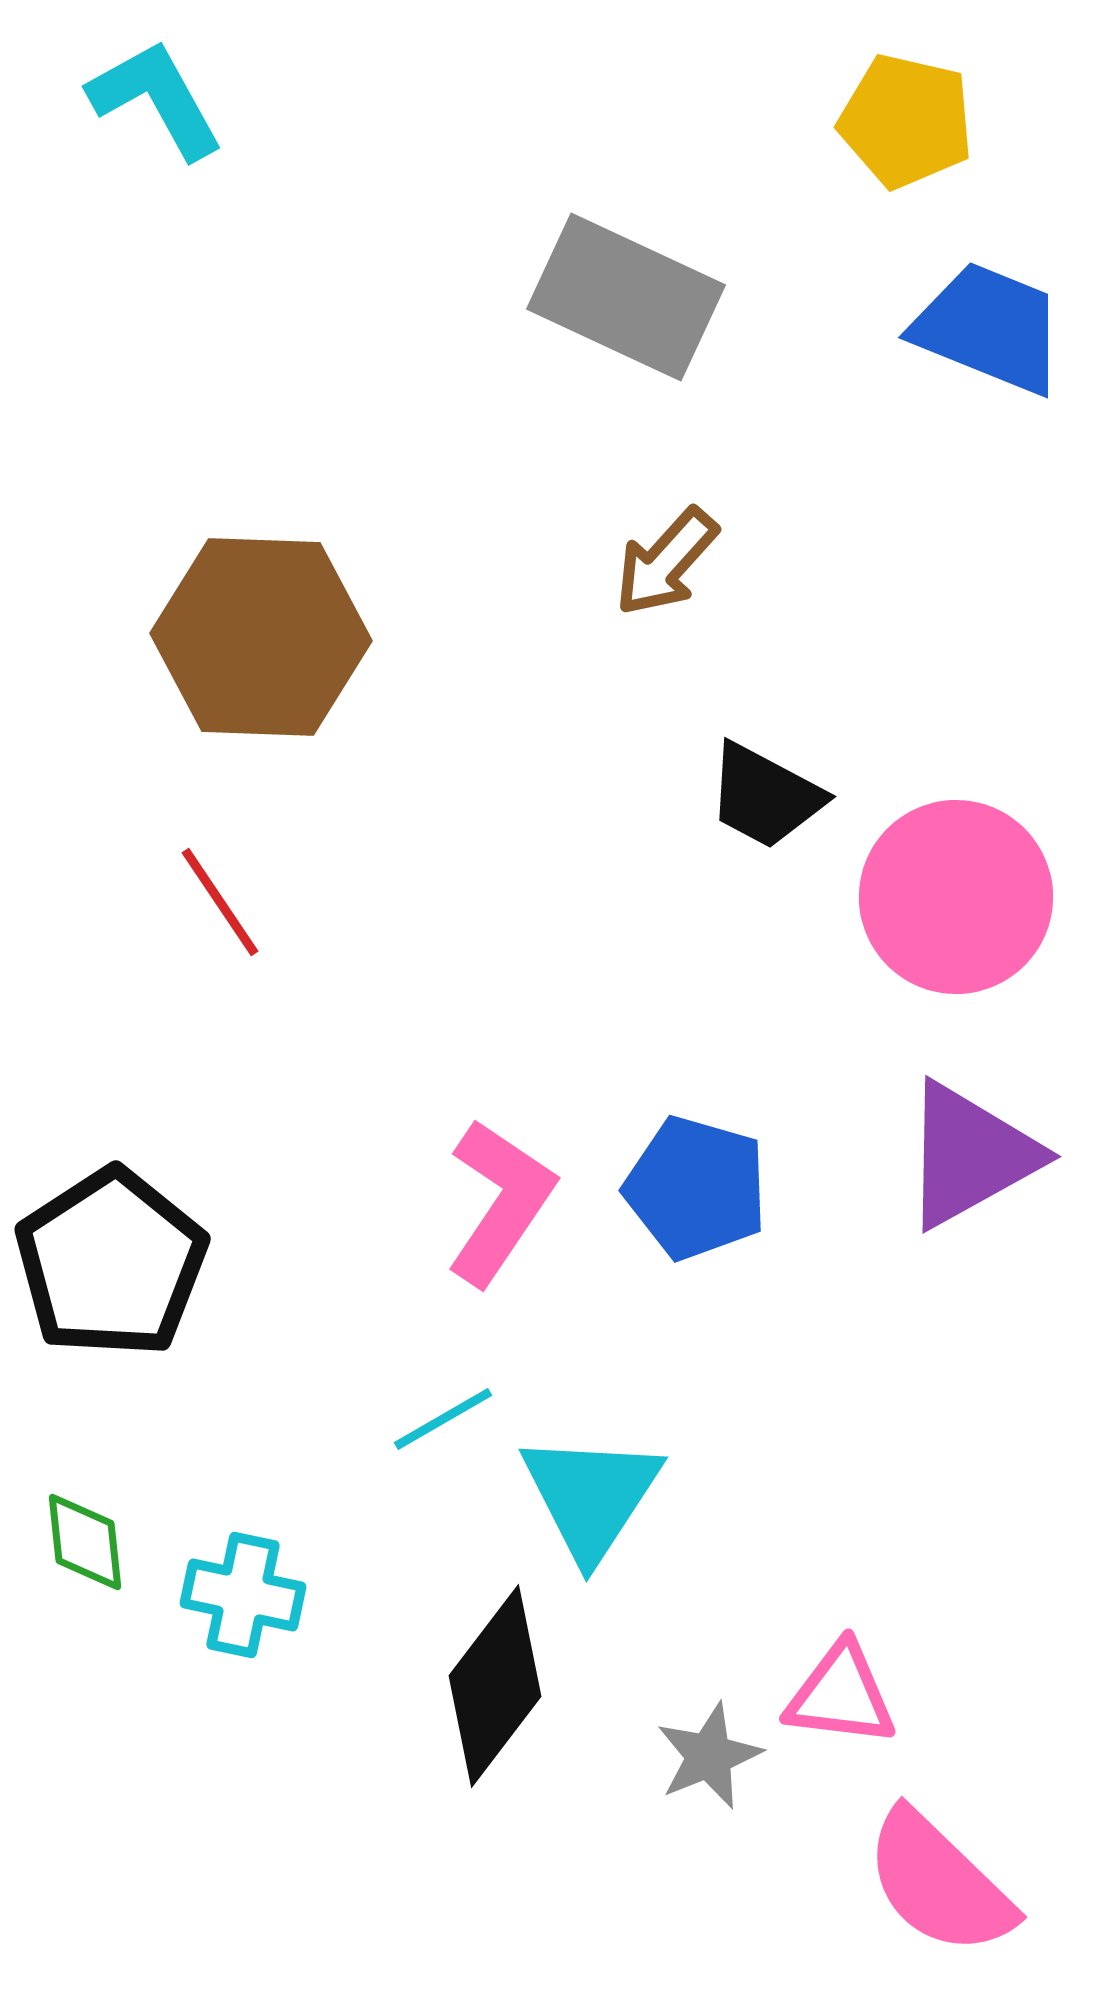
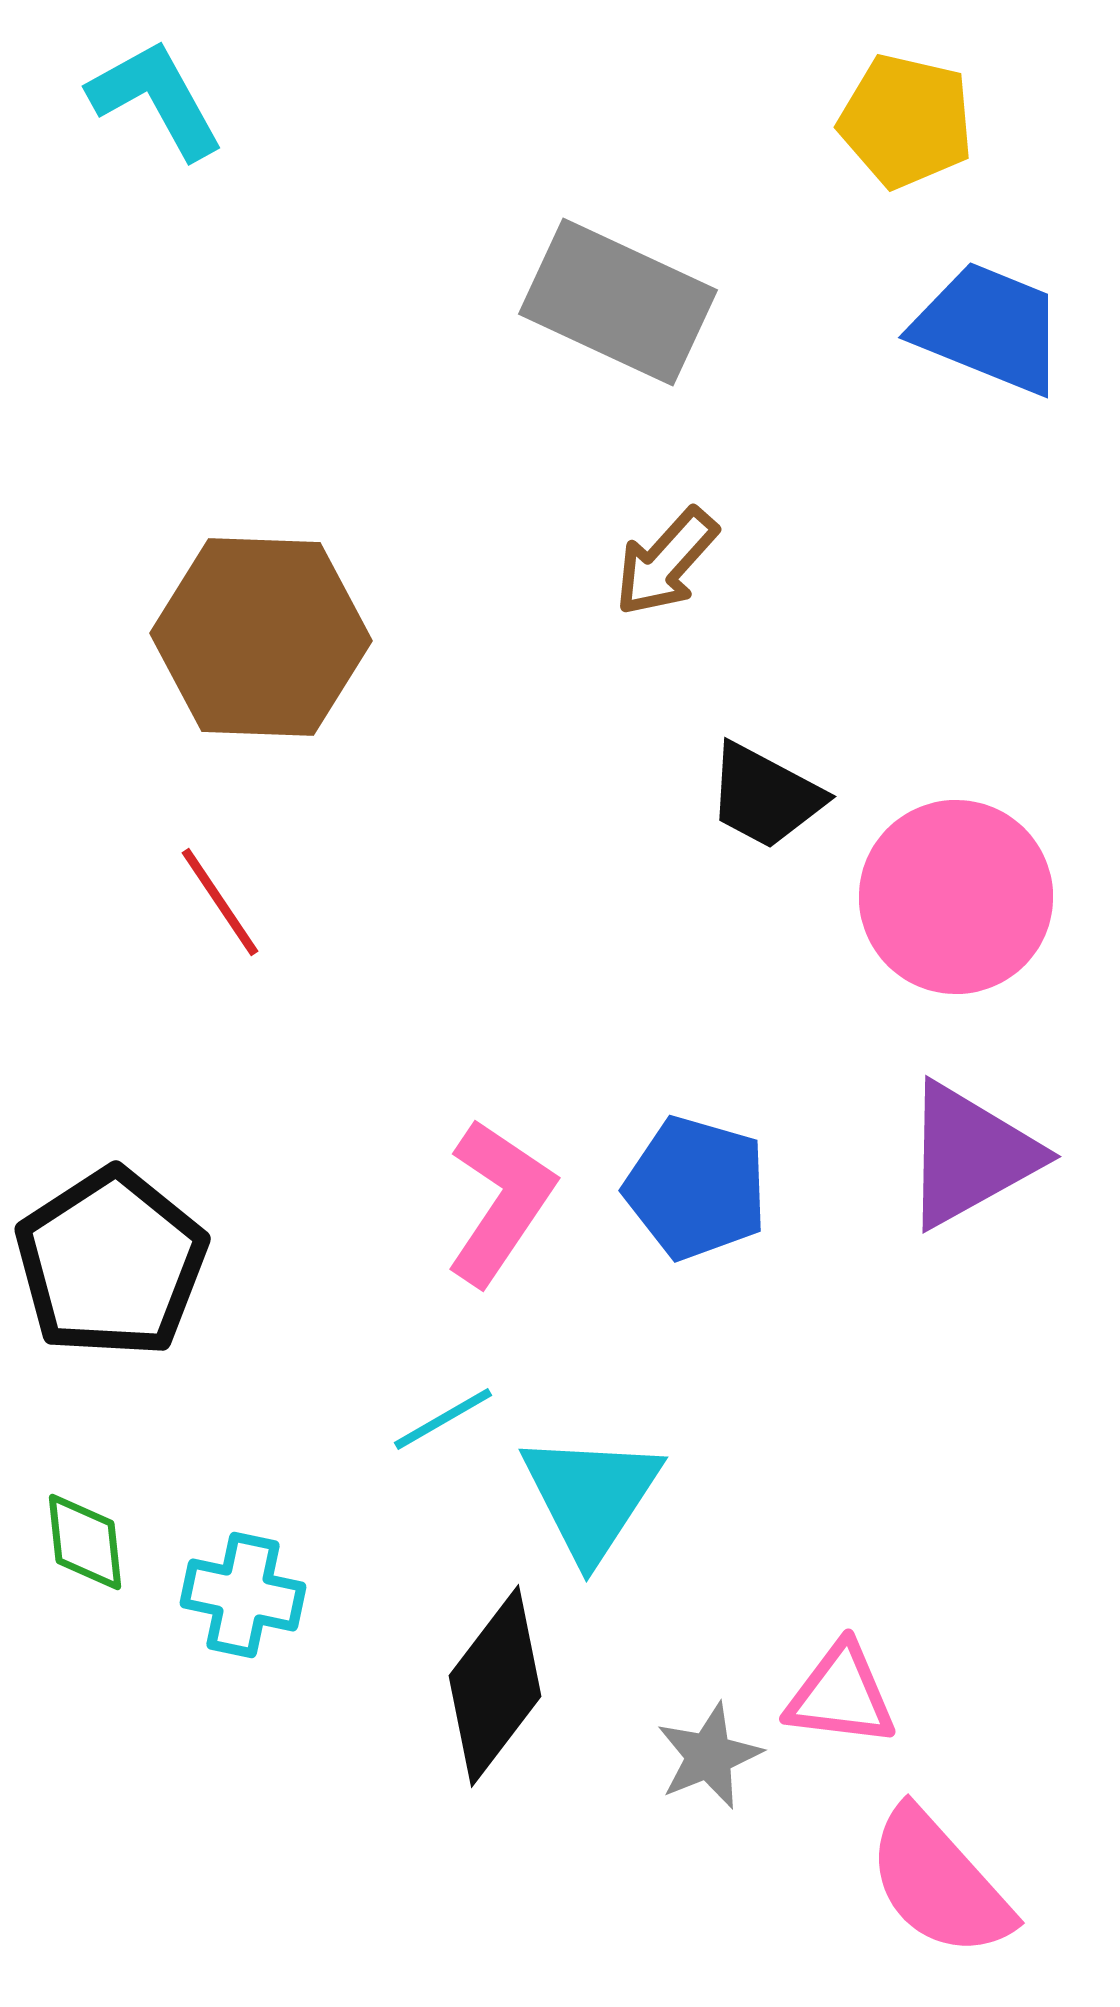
gray rectangle: moved 8 px left, 5 px down
pink semicircle: rotated 4 degrees clockwise
